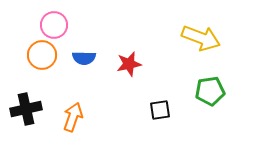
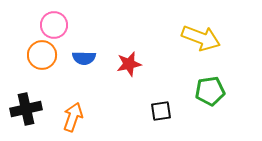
black square: moved 1 px right, 1 px down
